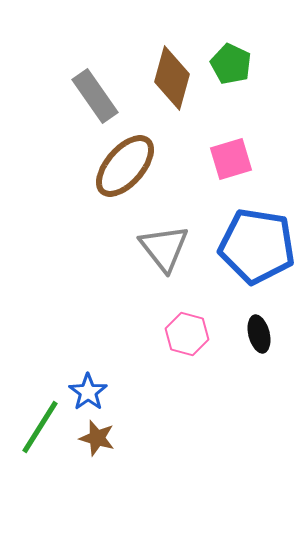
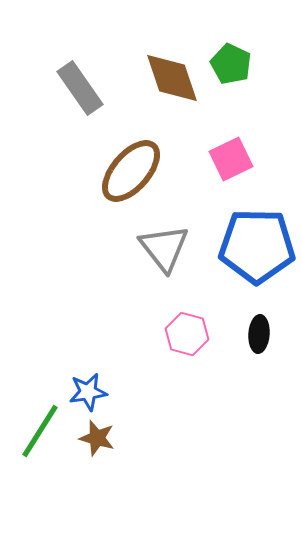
brown diamond: rotated 34 degrees counterclockwise
gray rectangle: moved 15 px left, 8 px up
pink square: rotated 9 degrees counterclockwise
brown ellipse: moved 6 px right, 5 px down
blue pentagon: rotated 8 degrees counterclockwise
black ellipse: rotated 18 degrees clockwise
blue star: rotated 27 degrees clockwise
green line: moved 4 px down
